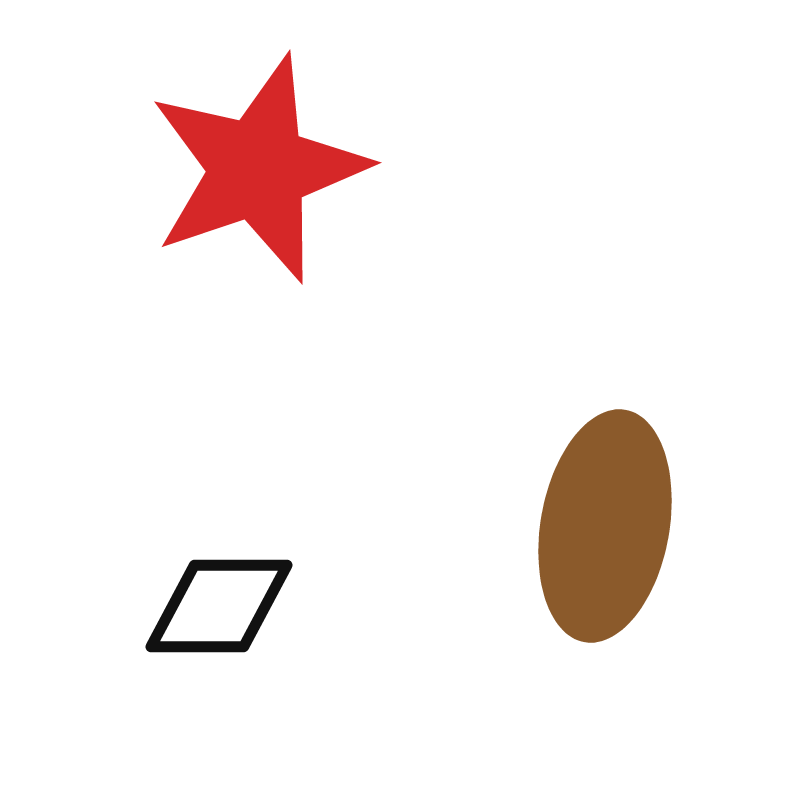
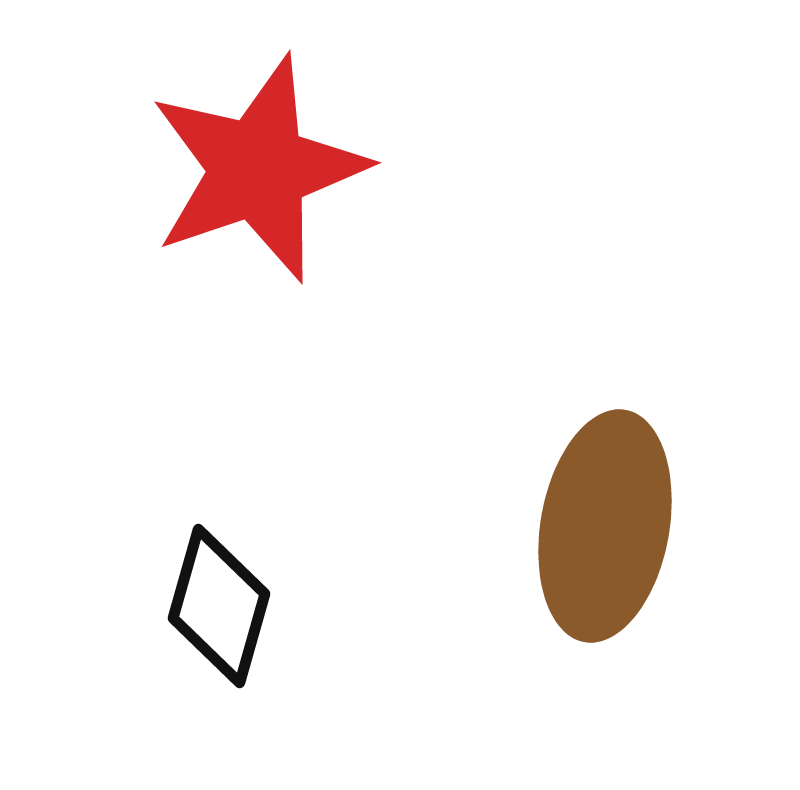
black diamond: rotated 74 degrees counterclockwise
